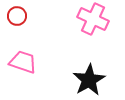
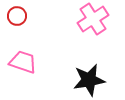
pink cross: rotated 32 degrees clockwise
black star: rotated 20 degrees clockwise
